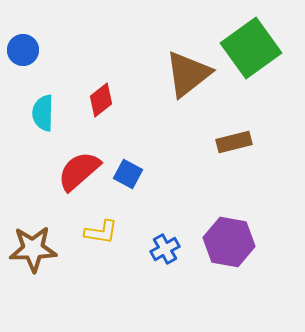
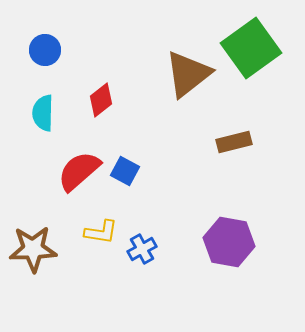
blue circle: moved 22 px right
blue square: moved 3 px left, 3 px up
blue cross: moved 23 px left
